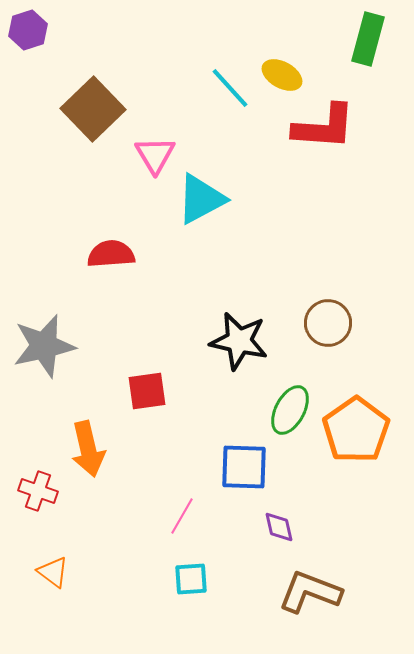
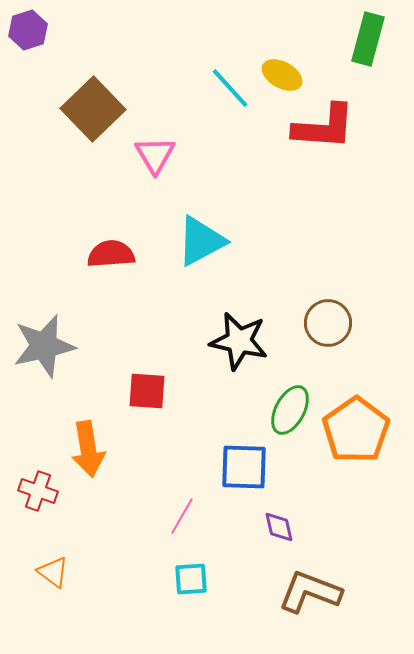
cyan triangle: moved 42 px down
red square: rotated 12 degrees clockwise
orange arrow: rotated 4 degrees clockwise
